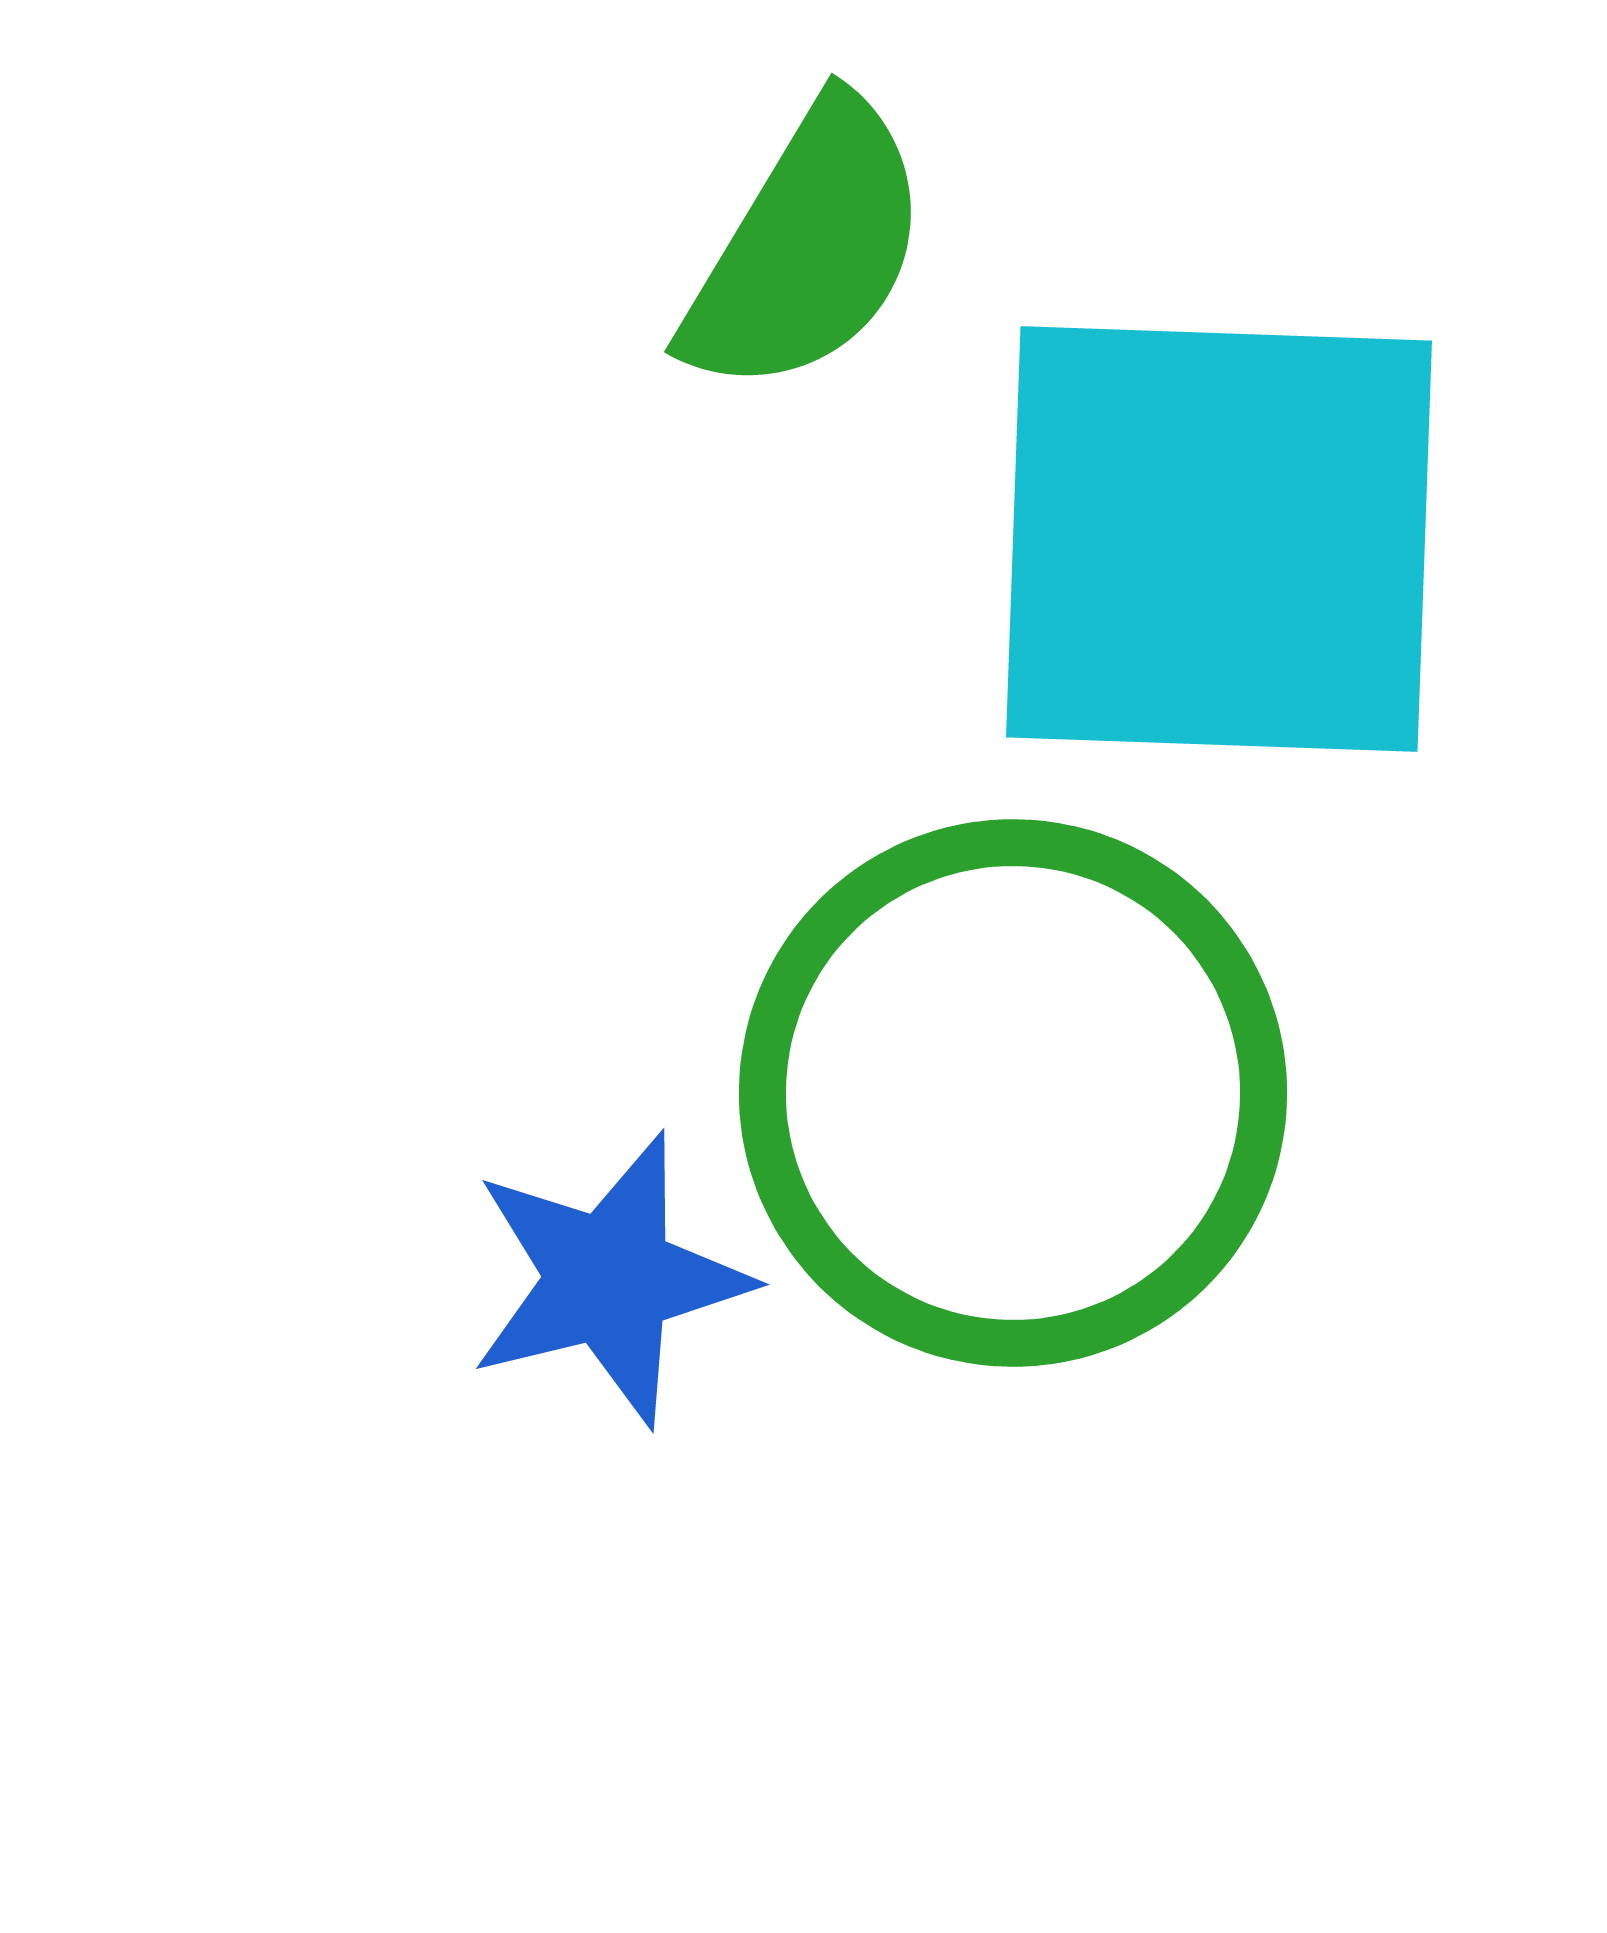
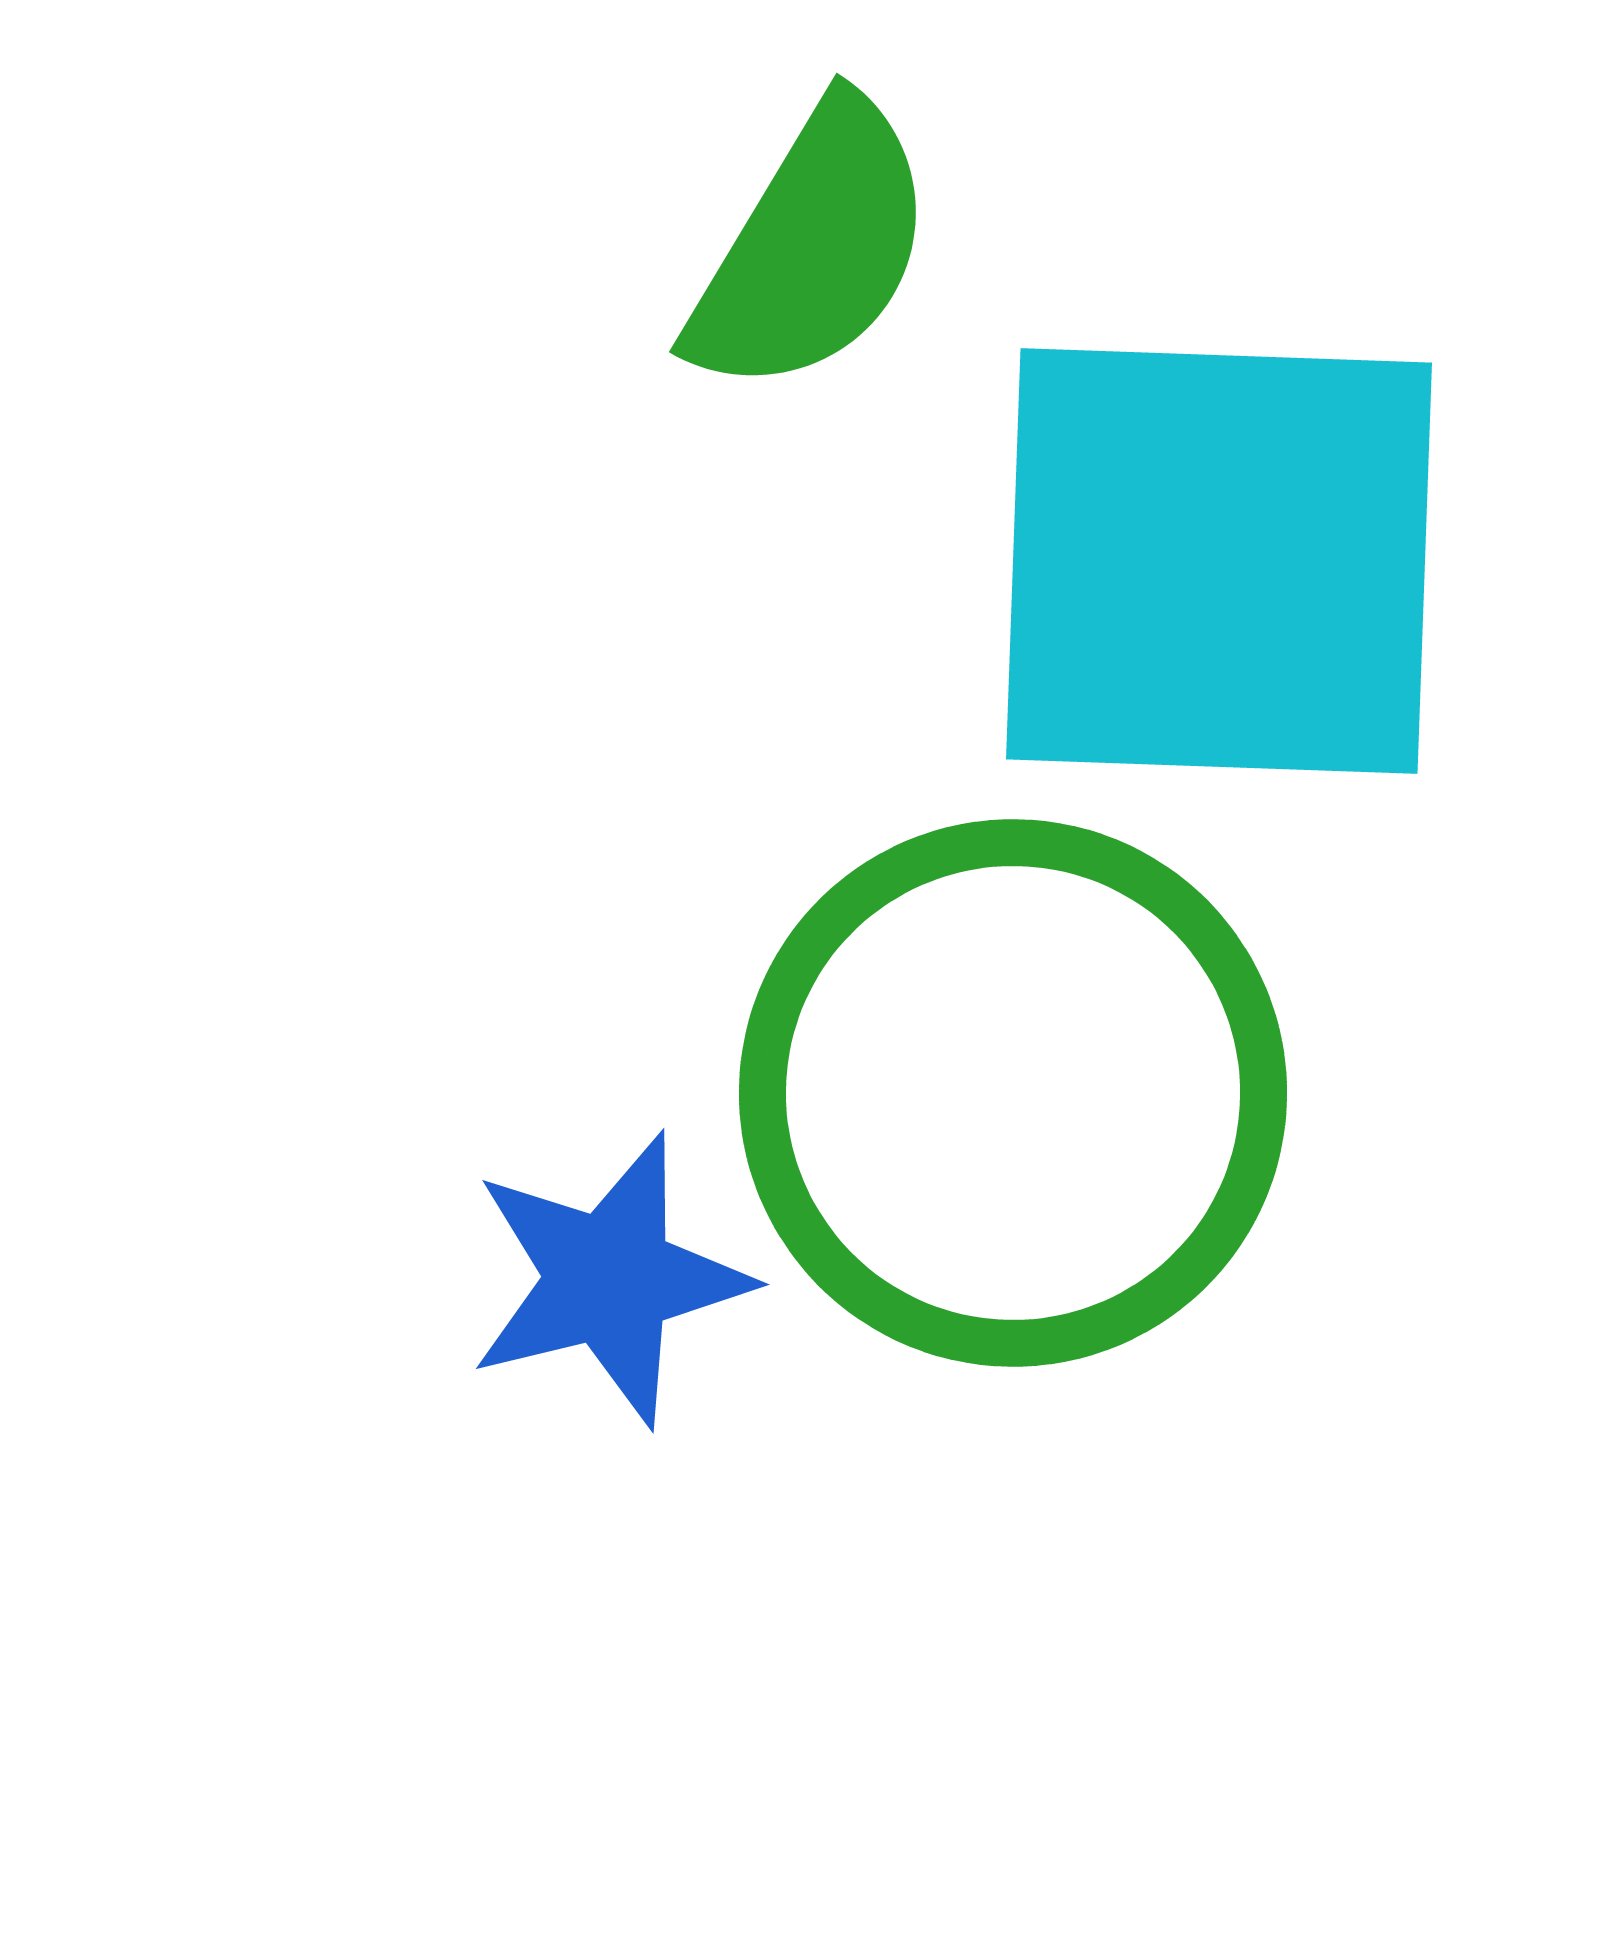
green semicircle: moved 5 px right
cyan square: moved 22 px down
